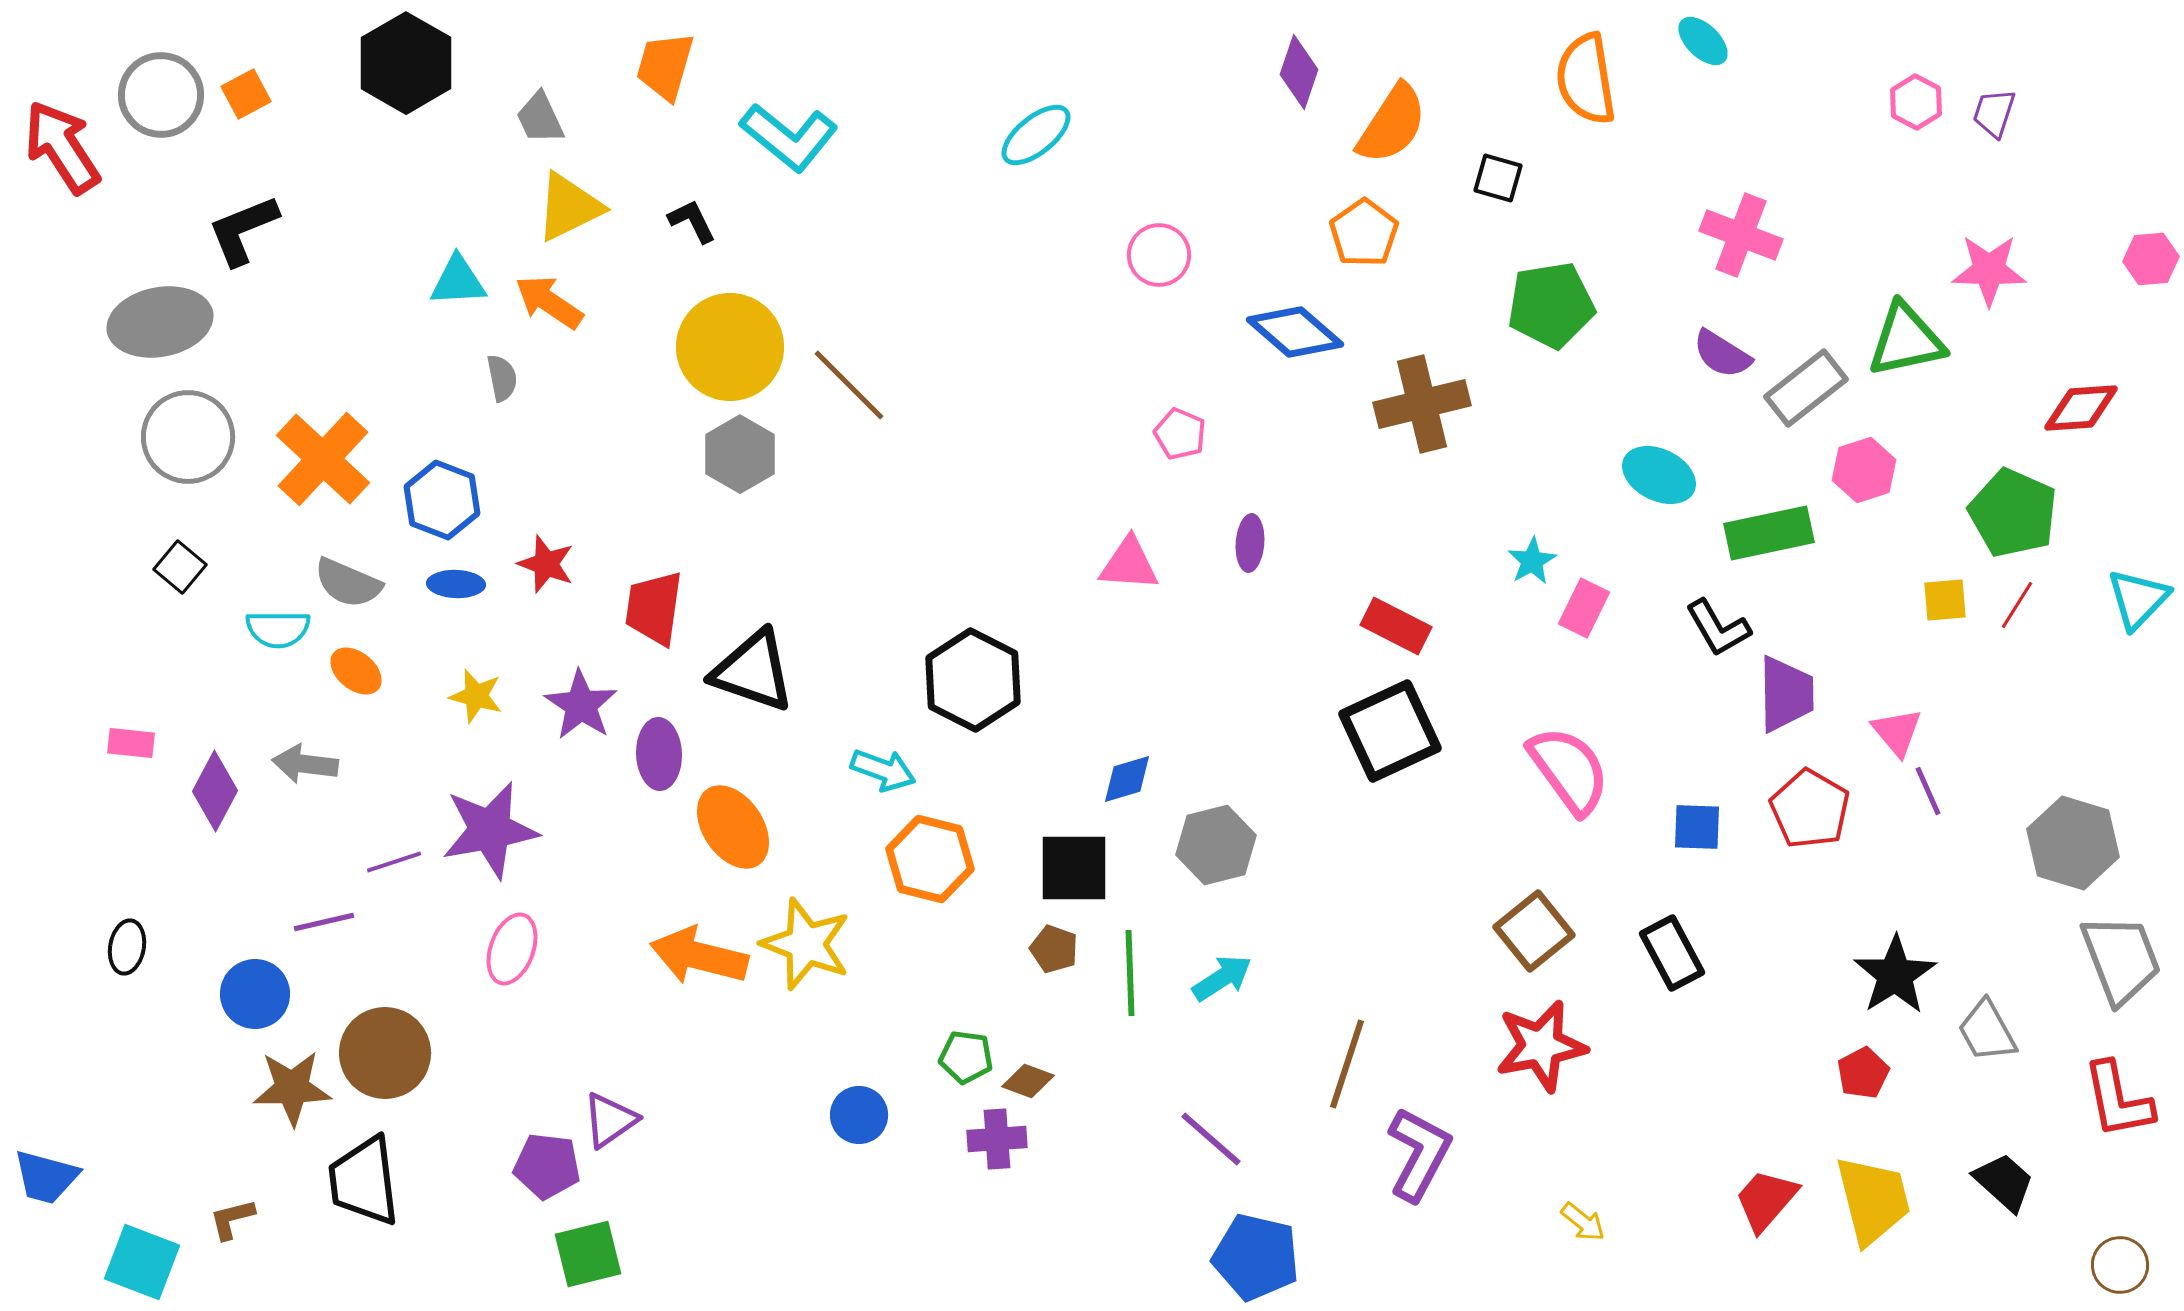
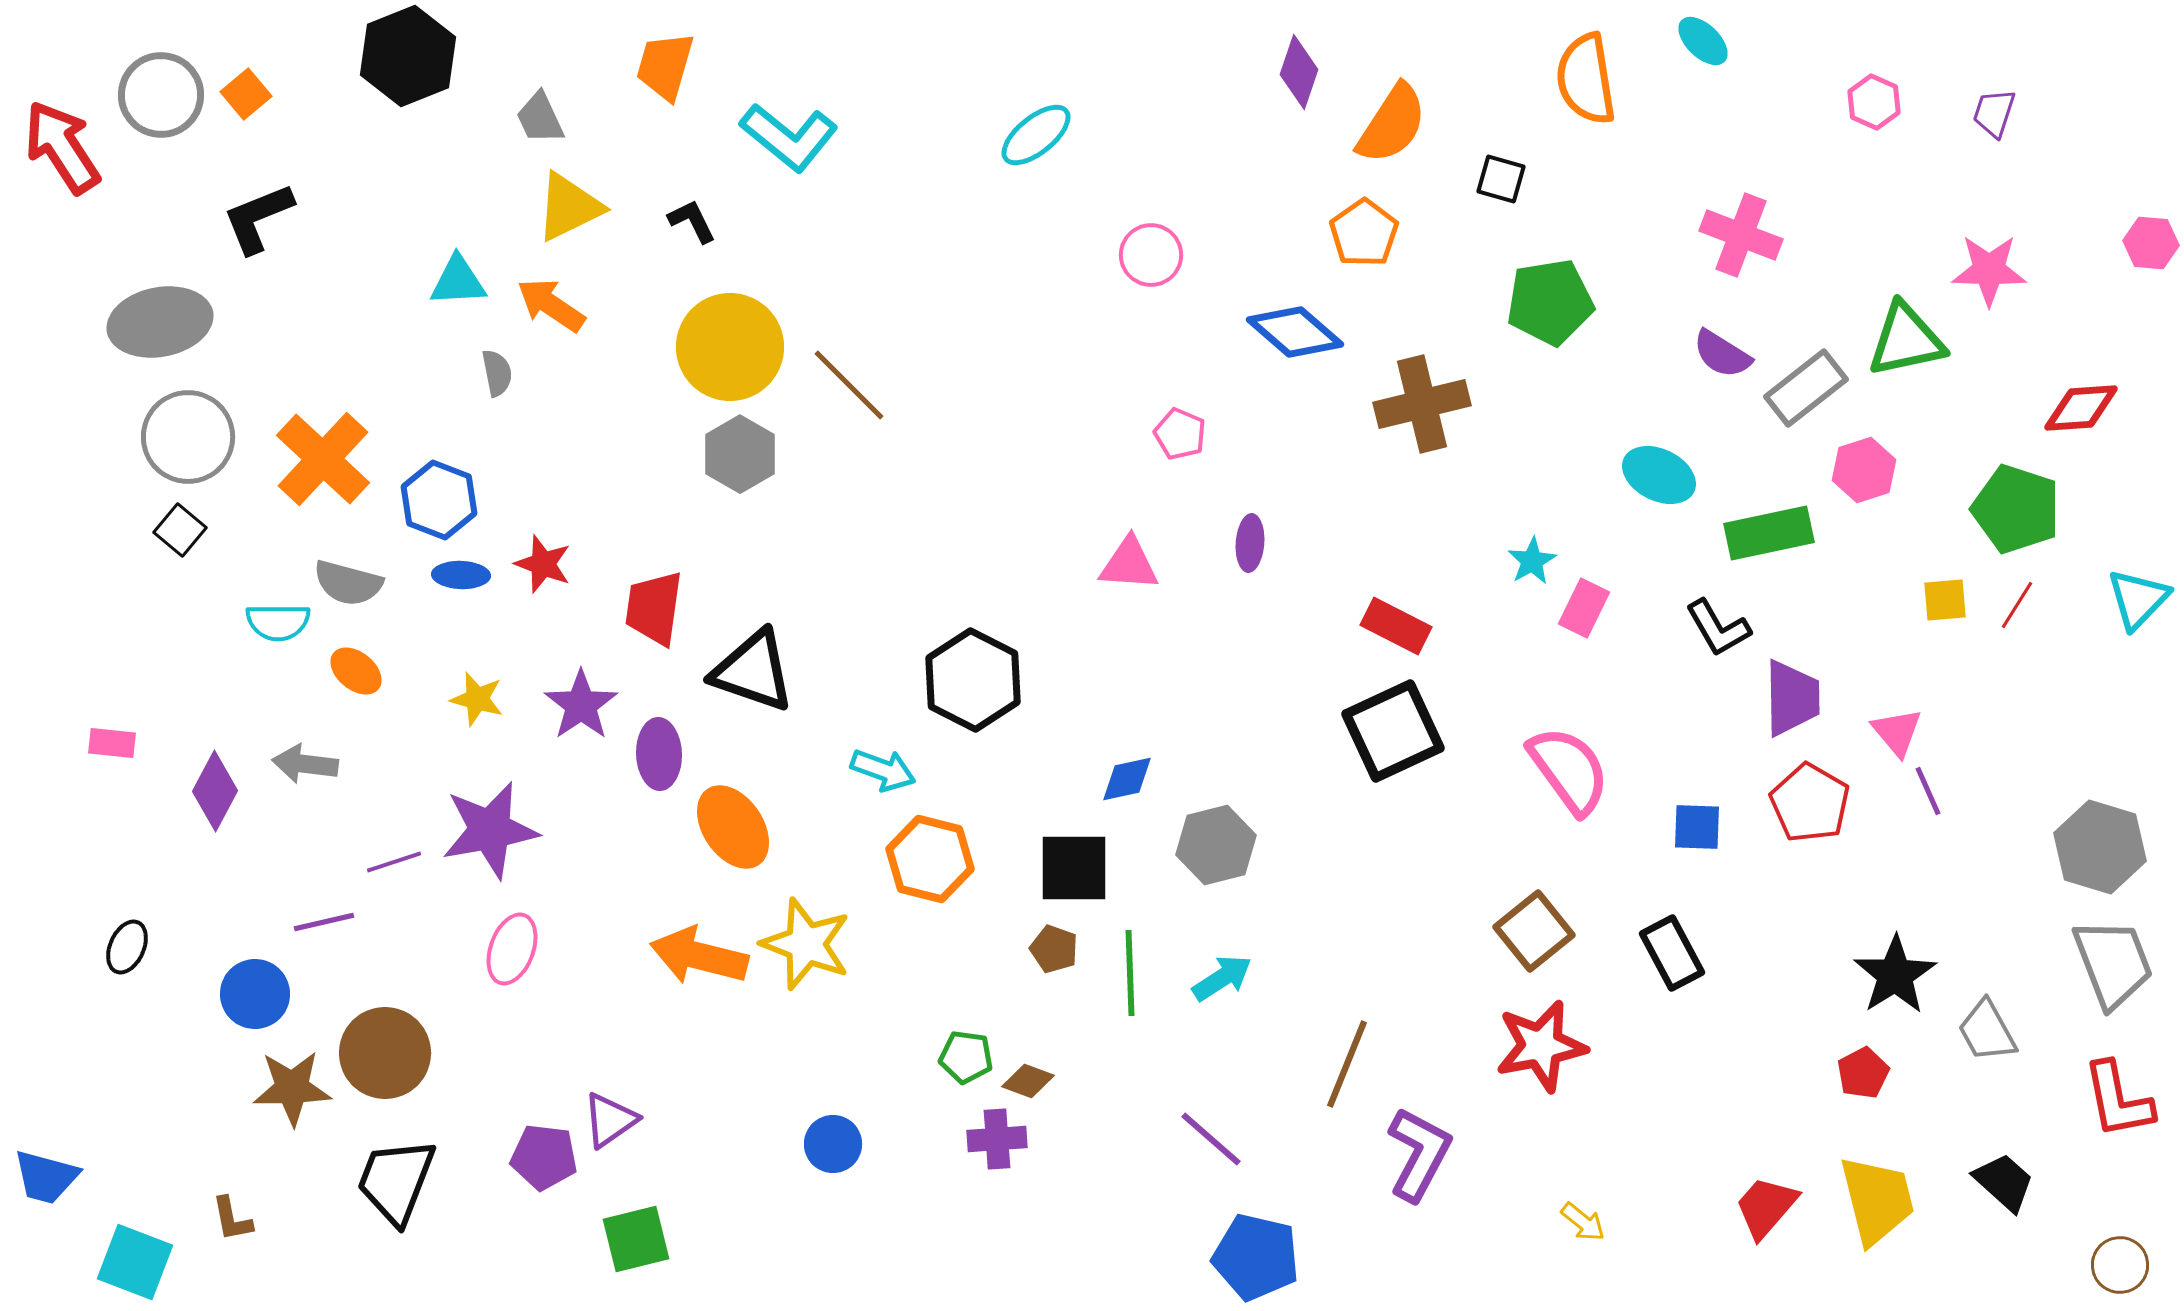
black hexagon at (406, 63): moved 2 px right, 7 px up; rotated 8 degrees clockwise
orange square at (246, 94): rotated 12 degrees counterclockwise
pink hexagon at (1916, 102): moved 42 px left; rotated 4 degrees counterclockwise
black square at (1498, 178): moved 3 px right, 1 px down
black L-shape at (243, 230): moved 15 px right, 12 px up
pink circle at (1159, 255): moved 8 px left
pink hexagon at (2151, 259): moved 16 px up; rotated 10 degrees clockwise
orange arrow at (549, 302): moved 2 px right, 3 px down
green pentagon at (1551, 305): moved 1 px left, 3 px up
gray semicircle at (502, 378): moved 5 px left, 5 px up
blue hexagon at (442, 500): moved 3 px left
green pentagon at (2013, 513): moved 3 px right, 4 px up; rotated 6 degrees counterclockwise
red star at (546, 564): moved 3 px left
black square at (180, 567): moved 37 px up
gray semicircle at (348, 583): rotated 8 degrees counterclockwise
blue ellipse at (456, 584): moved 5 px right, 9 px up
cyan semicircle at (278, 629): moved 7 px up
purple trapezoid at (1786, 694): moved 6 px right, 4 px down
yellow star at (476, 696): moved 1 px right, 3 px down
purple star at (581, 705): rotated 4 degrees clockwise
black square at (1390, 731): moved 3 px right
pink rectangle at (131, 743): moved 19 px left
blue diamond at (1127, 779): rotated 4 degrees clockwise
red pentagon at (1810, 809): moved 6 px up
gray hexagon at (2073, 843): moved 27 px right, 4 px down
black ellipse at (127, 947): rotated 14 degrees clockwise
gray trapezoid at (2121, 959): moved 8 px left, 4 px down
brown line at (1347, 1064): rotated 4 degrees clockwise
blue circle at (859, 1115): moved 26 px left, 29 px down
purple pentagon at (547, 1166): moved 3 px left, 9 px up
black trapezoid at (364, 1181): moved 32 px right; rotated 28 degrees clockwise
red trapezoid at (1766, 1200): moved 7 px down
yellow trapezoid at (1873, 1200): moved 4 px right
brown L-shape at (232, 1219): rotated 87 degrees counterclockwise
green square at (588, 1254): moved 48 px right, 15 px up
cyan square at (142, 1262): moved 7 px left
